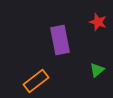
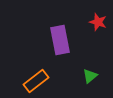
green triangle: moved 7 px left, 6 px down
